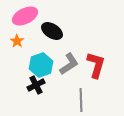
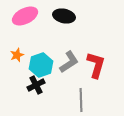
black ellipse: moved 12 px right, 15 px up; rotated 20 degrees counterclockwise
orange star: moved 14 px down; rotated 16 degrees clockwise
gray L-shape: moved 2 px up
